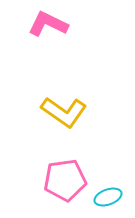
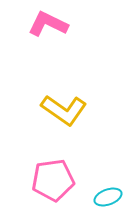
yellow L-shape: moved 2 px up
pink pentagon: moved 12 px left
